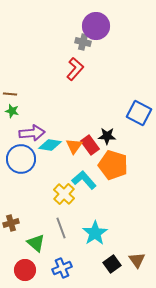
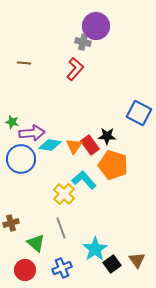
brown line: moved 14 px right, 31 px up
green star: moved 11 px down
cyan star: moved 16 px down
